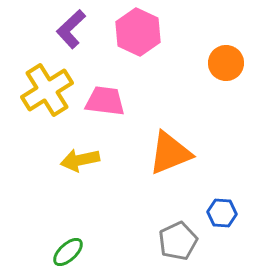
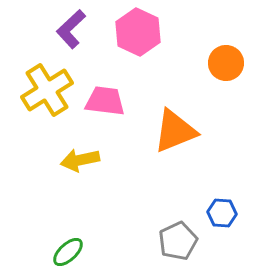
orange triangle: moved 5 px right, 22 px up
